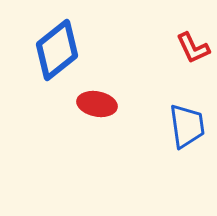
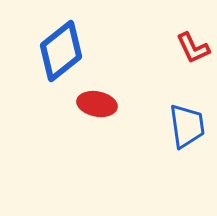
blue diamond: moved 4 px right, 1 px down
